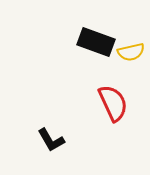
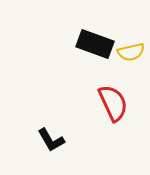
black rectangle: moved 1 px left, 2 px down
